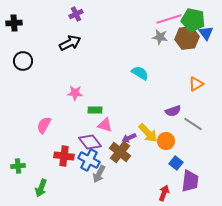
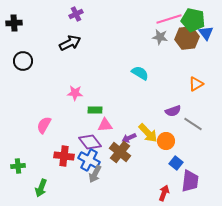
pink triangle: rotated 21 degrees counterclockwise
gray arrow: moved 4 px left
